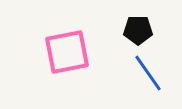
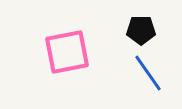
black pentagon: moved 3 px right
